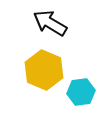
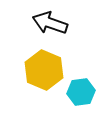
black arrow: rotated 12 degrees counterclockwise
